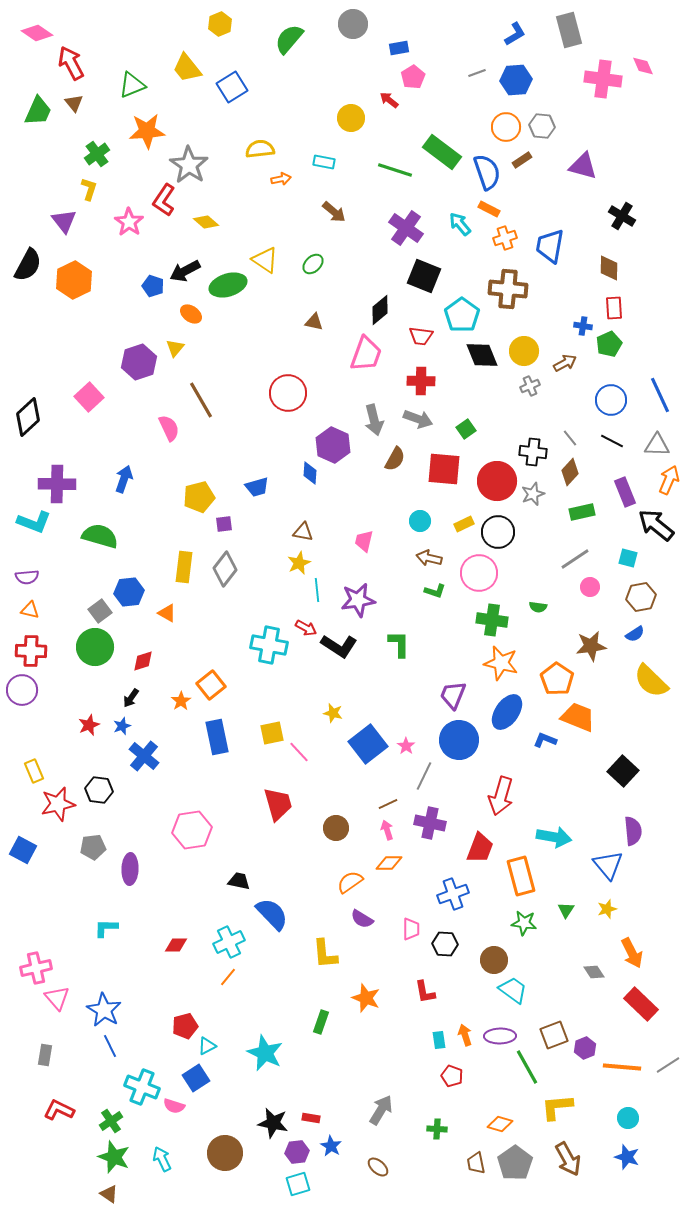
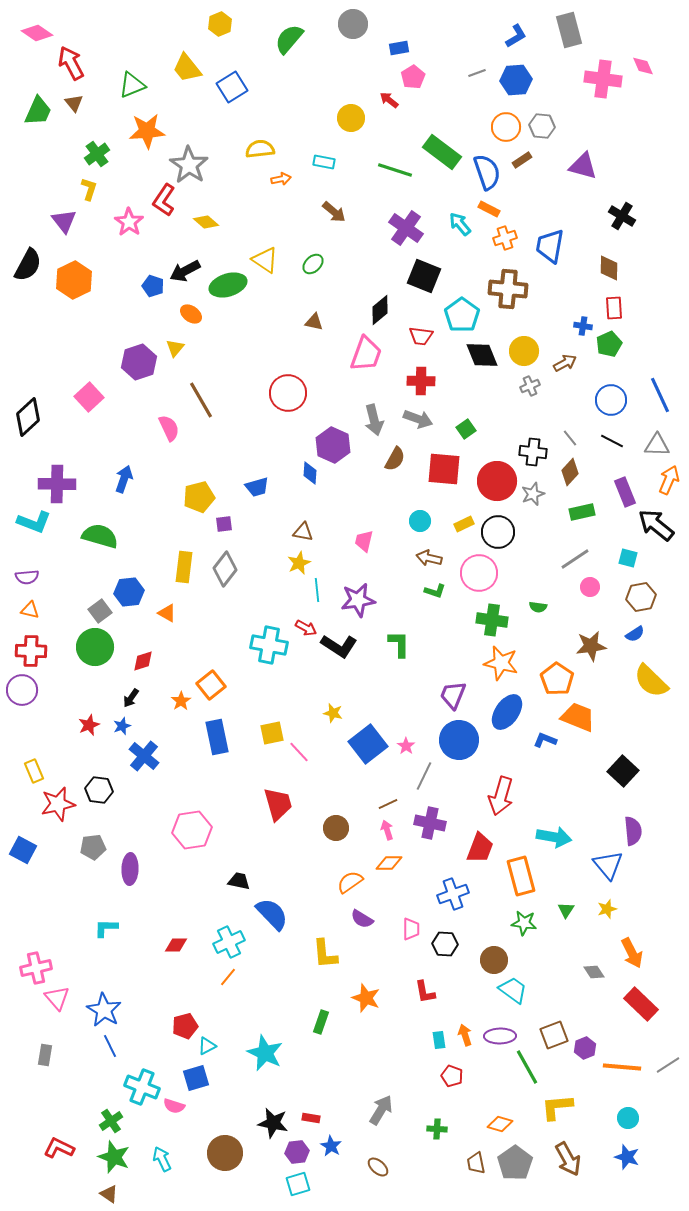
blue L-shape at (515, 34): moved 1 px right, 2 px down
blue square at (196, 1078): rotated 16 degrees clockwise
red L-shape at (59, 1110): moved 38 px down
